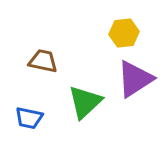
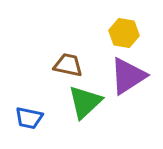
yellow hexagon: rotated 16 degrees clockwise
brown trapezoid: moved 25 px right, 4 px down
purple triangle: moved 7 px left, 3 px up
